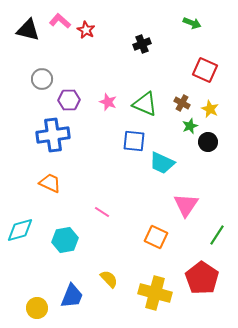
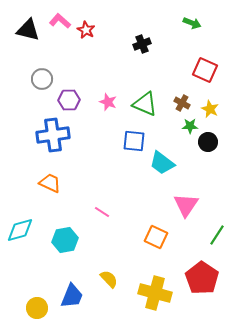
green star: rotated 21 degrees clockwise
cyan trapezoid: rotated 12 degrees clockwise
